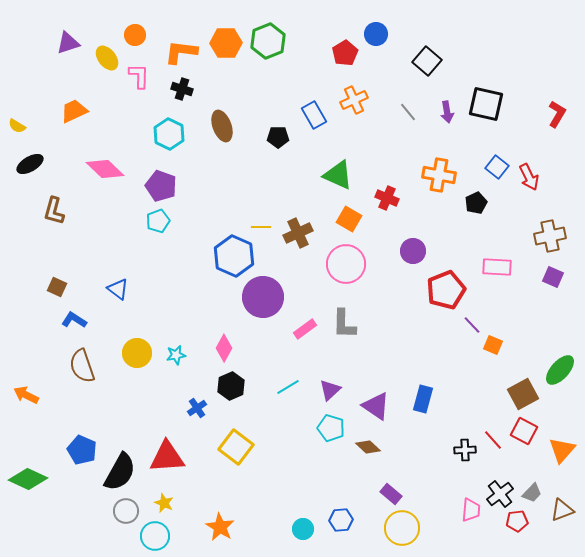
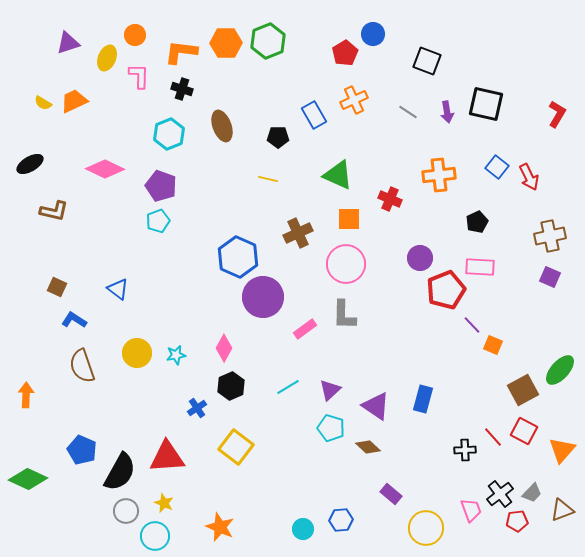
blue circle at (376, 34): moved 3 px left
yellow ellipse at (107, 58): rotated 60 degrees clockwise
black square at (427, 61): rotated 20 degrees counterclockwise
orange trapezoid at (74, 111): moved 10 px up
gray line at (408, 112): rotated 18 degrees counterclockwise
yellow semicircle at (17, 126): moved 26 px right, 23 px up
cyan hexagon at (169, 134): rotated 12 degrees clockwise
pink diamond at (105, 169): rotated 18 degrees counterclockwise
orange cross at (439, 175): rotated 16 degrees counterclockwise
red cross at (387, 198): moved 3 px right, 1 px down
black pentagon at (476, 203): moved 1 px right, 19 px down
brown L-shape at (54, 211): rotated 92 degrees counterclockwise
orange square at (349, 219): rotated 30 degrees counterclockwise
yellow line at (261, 227): moved 7 px right, 48 px up; rotated 12 degrees clockwise
purple circle at (413, 251): moved 7 px right, 7 px down
blue hexagon at (234, 256): moved 4 px right, 1 px down
pink rectangle at (497, 267): moved 17 px left
purple square at (553, 277): moved 3 px left
gray L-shape at (344, 324): moved 9 px up
brown square at (523, 394): moved 4 px up
orange arrow at (26, 395): rotated 65 degrees clockwise
red line at (493, 440): moved 3 px up
pink trapezoid at (471, 510): rotated 25 degrees counterclockwise
orange star at (220, 527): rotated 8 degrees counterclockwise
yellow circle at (402, 528): moved 24 px right
